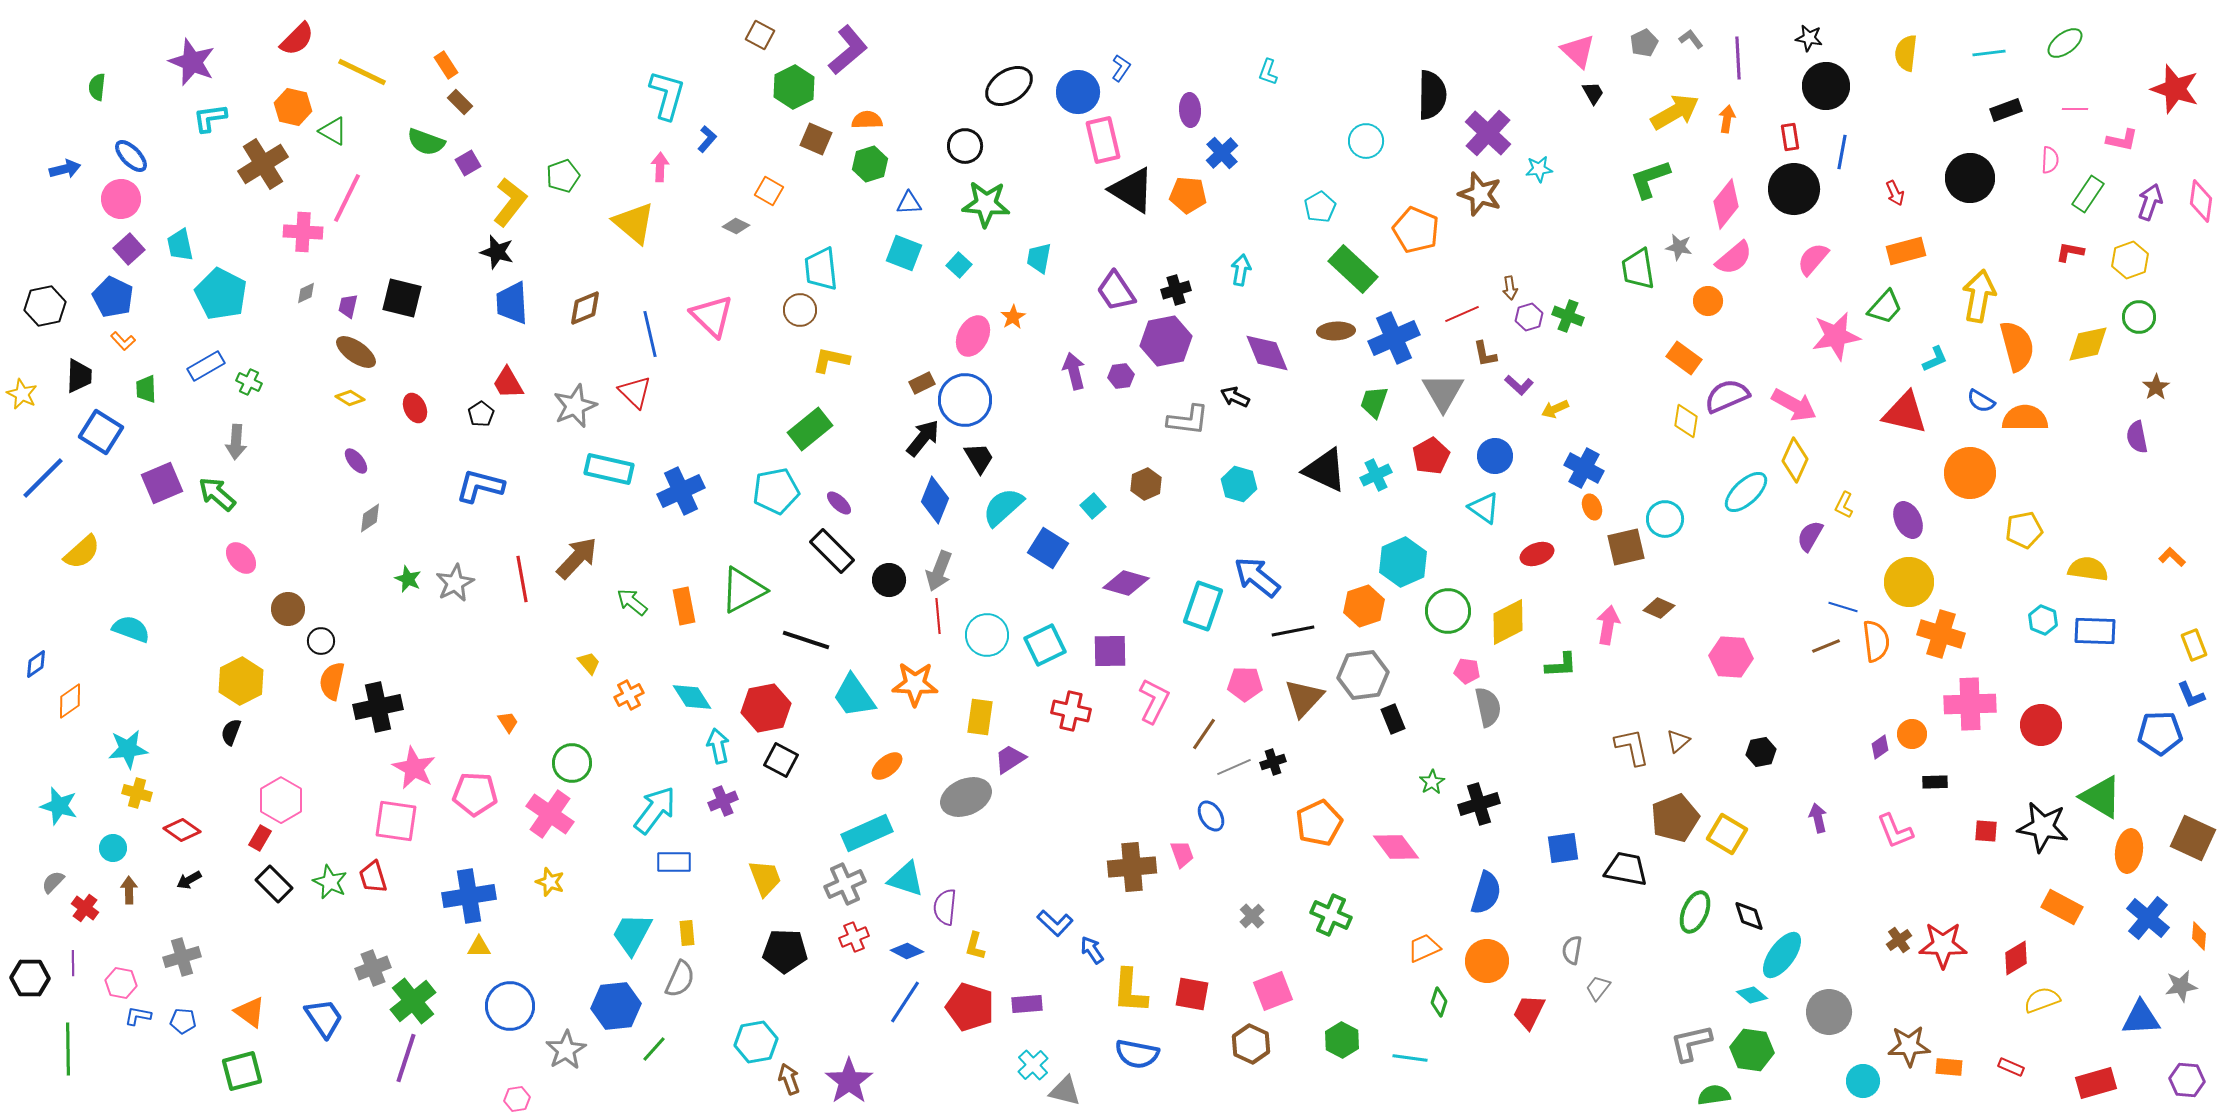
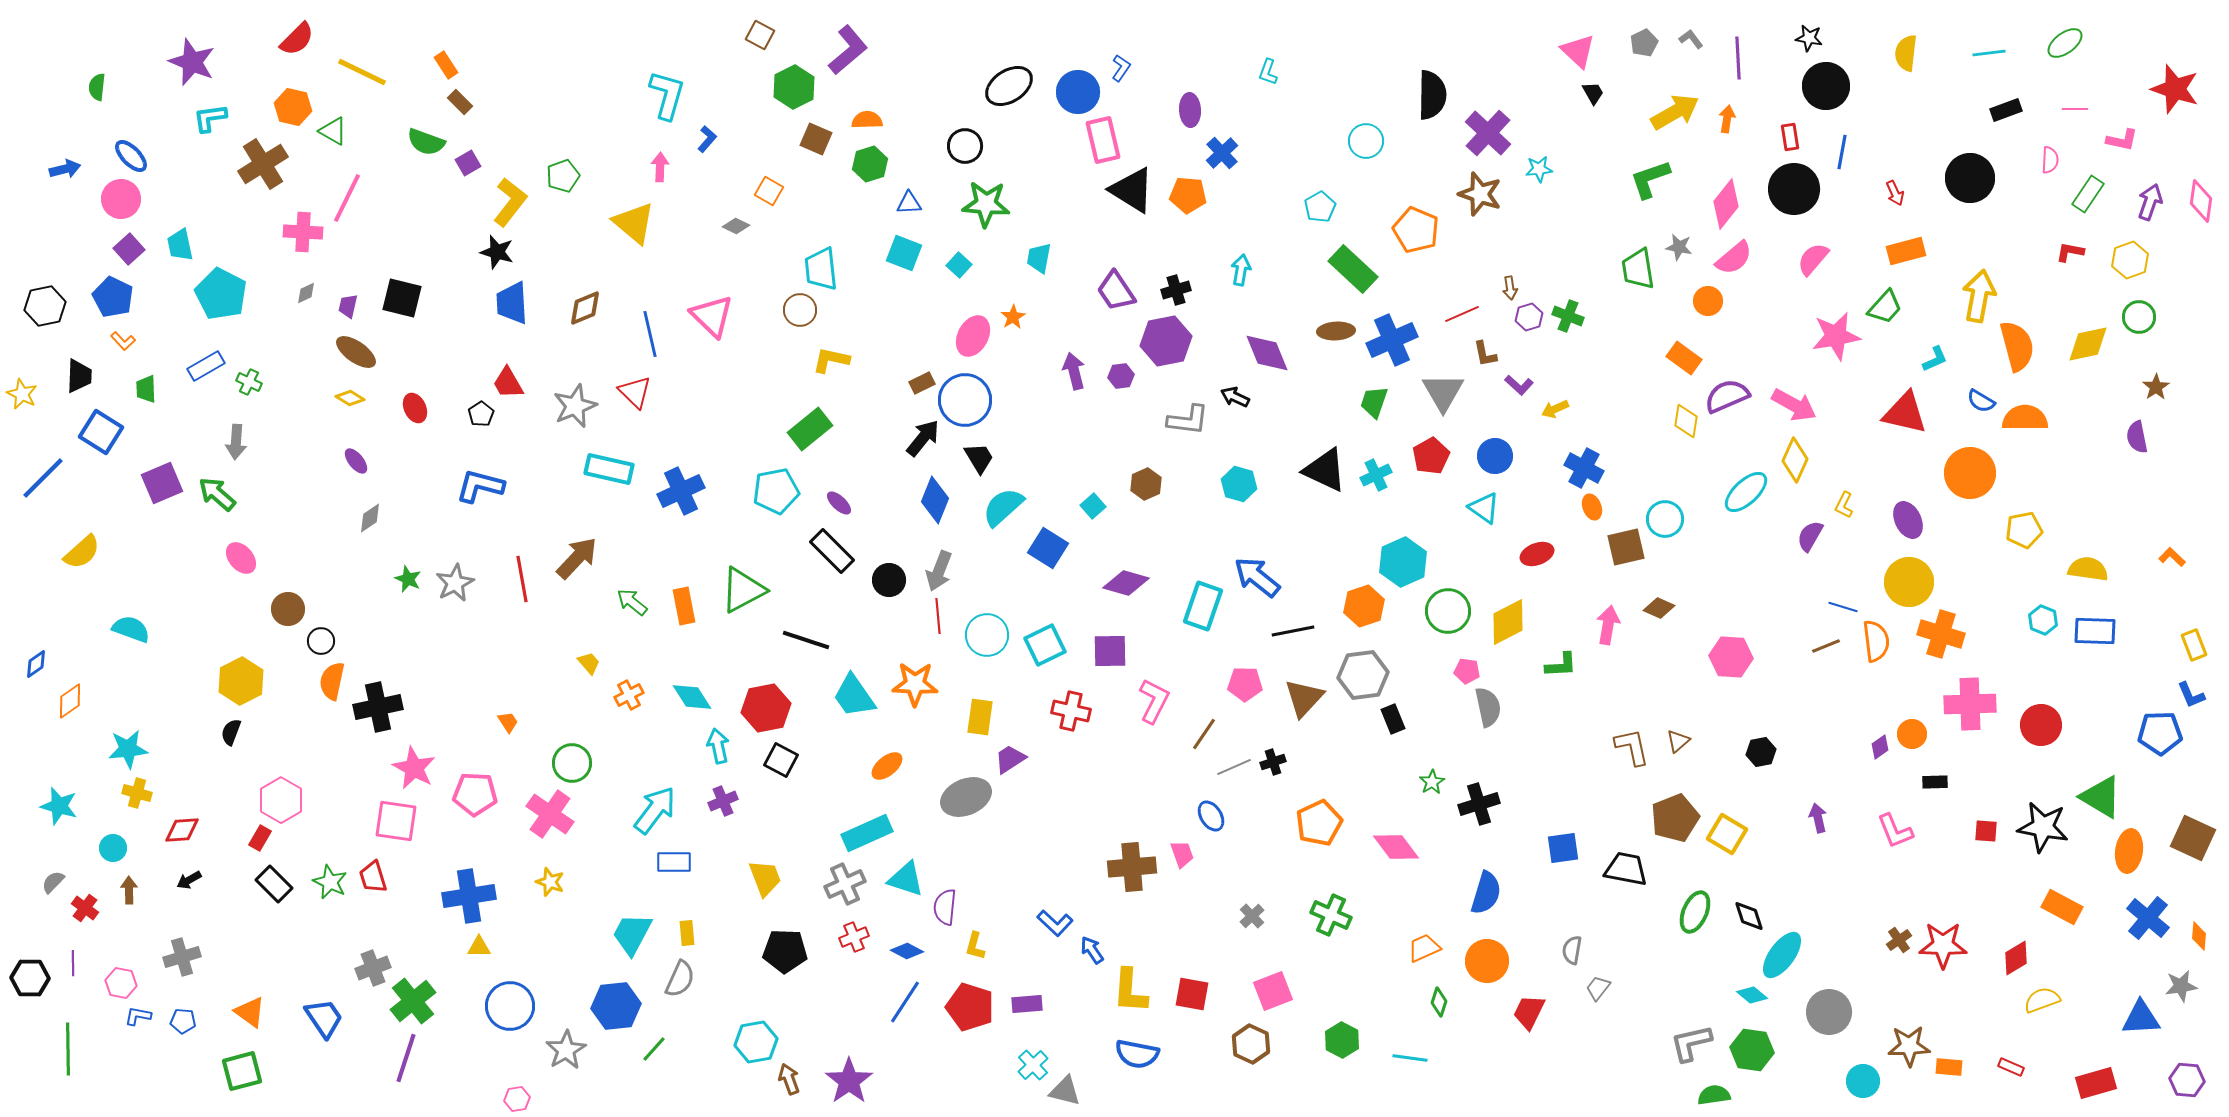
blue cross at (1394, 338): moved 2 px left, 2 px down
red diamond at (182, 830): rotated 39 degrees counterclockwise
